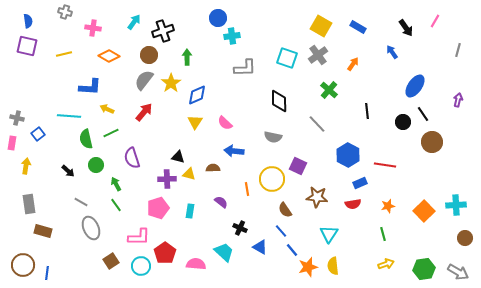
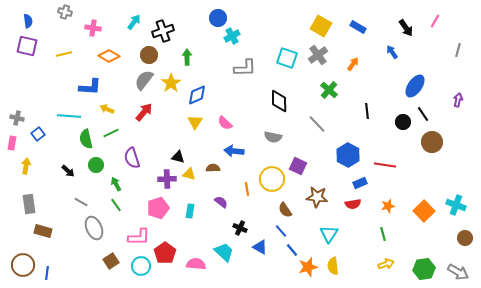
cyan cross at (232, 36): rotated 21 degrees counterclockwise
cyan cross at (456, 205): rotated 24 degrees clockwise
gray ellipse at (91, 228): moved 3 px right
